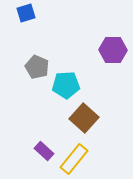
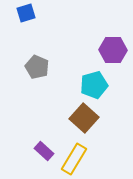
cyan pentagon: moved 28 px right; rotated 12 degrees counterclockwise
yellow rectangle: rotated 8 degrees counterclockwise
